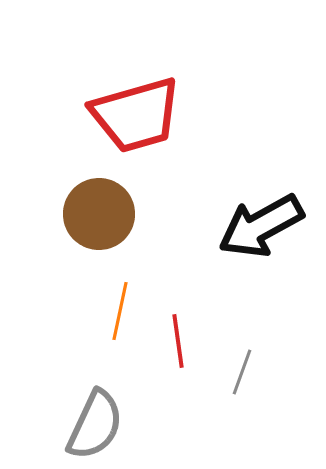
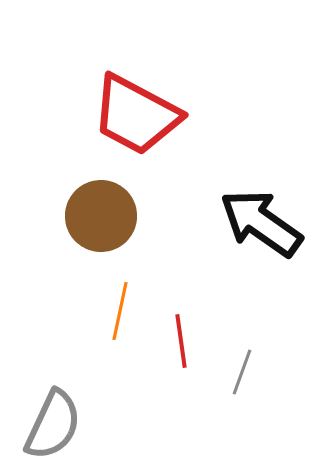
red trapezoid: rotated 44 degrees clockwise
brown circle: moved 2 px right, 2 px down
black arrow: moved 3 px up; rotated 64 degrees clockwise
red line: moved 3 px right
gray semicircle: moved 42 px left
